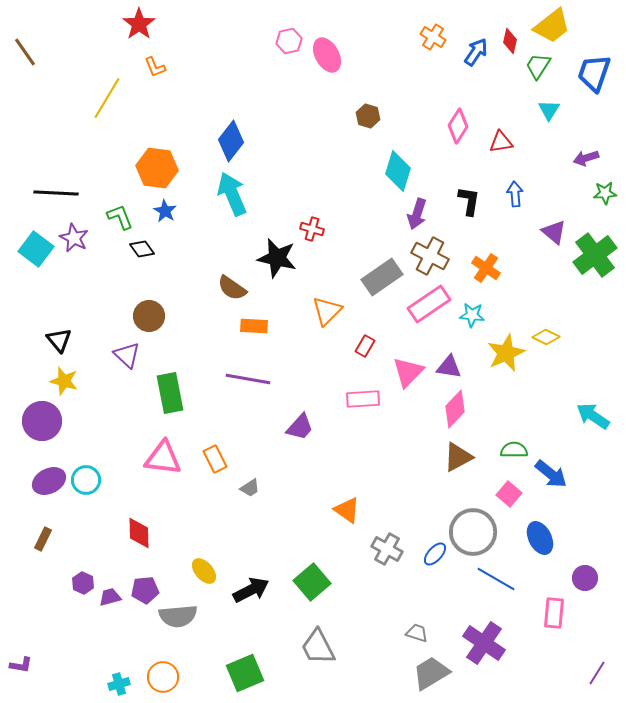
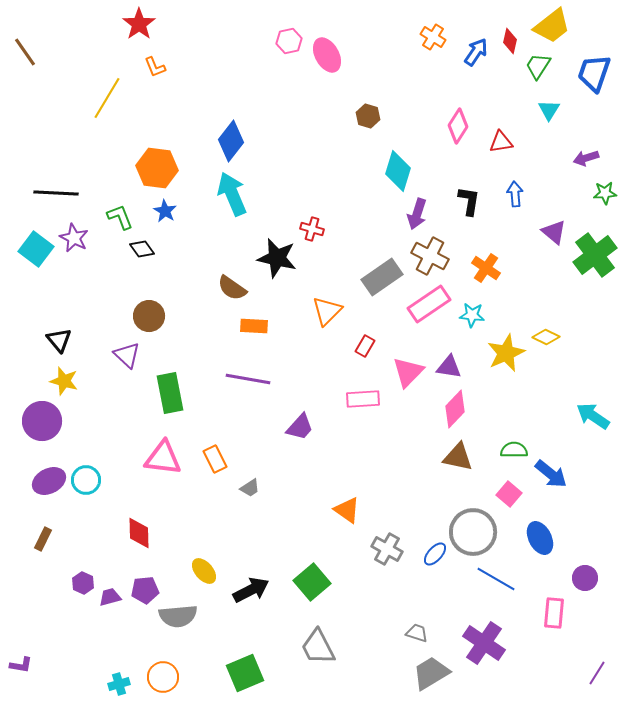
brown triangle at (458, 457): rotated 40 degrees clockwise
